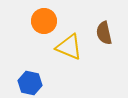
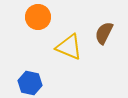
orange circle: moved 6 px left, 4 px up
brown semicircle: rotated 40 degrees clockwise
